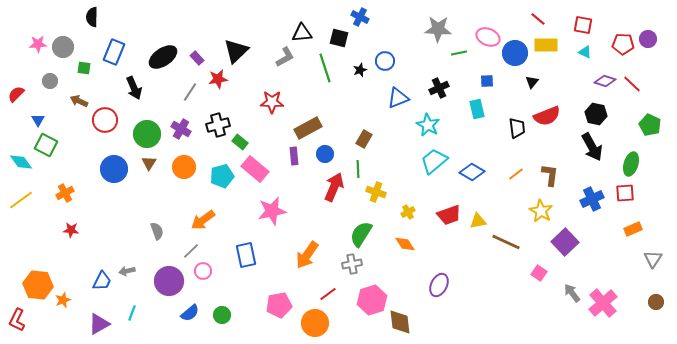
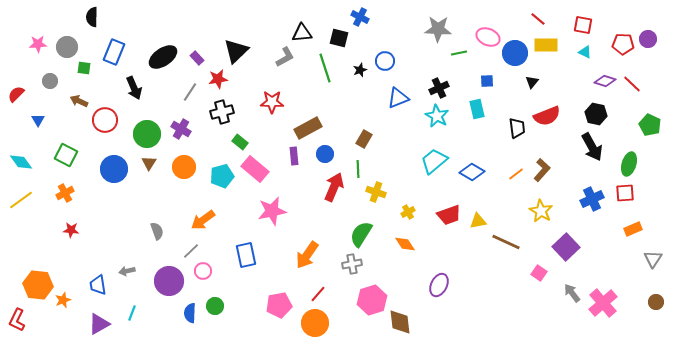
gray circle at (63, 47): moved 4 px right
black cross at (218, 125): moved 4 px right, 13 px up
cyan star at (428, 125): moved 9 px right, 9 px up
green square at (46, 145): moved 20 px right, 10 px down
green ellipse at (631, 164): moved 2 px left
brown L-shape at (550, 175): moved 8 px left, 5 px up; rotated 35 degrees clockwise
purple square at (565, 242): moved 1 px right, 5 px down
blue trapezoid at (102, 281): moved 4 px left, 4 px down; rotated 145 degrees clockwise
red line at (328, 294): moved 10 px left; rotated 12 degrees counterclockwise
blue semicircle at (190, 313): rotated 132 degrees clockwise
green circle at (222, 315): moved 7 px left, 9 px up
